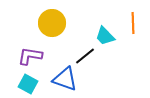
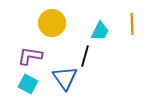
orange line: moved 1 px left, 1 px down
cyan trapezoid: moved 5 px left, 5 px up; rotated 110 degrees counterclockwise
black line: rotated 35 degrees counterclockwise
blue triangle: moved 1 px up; rotated 36 degrees clockwise
